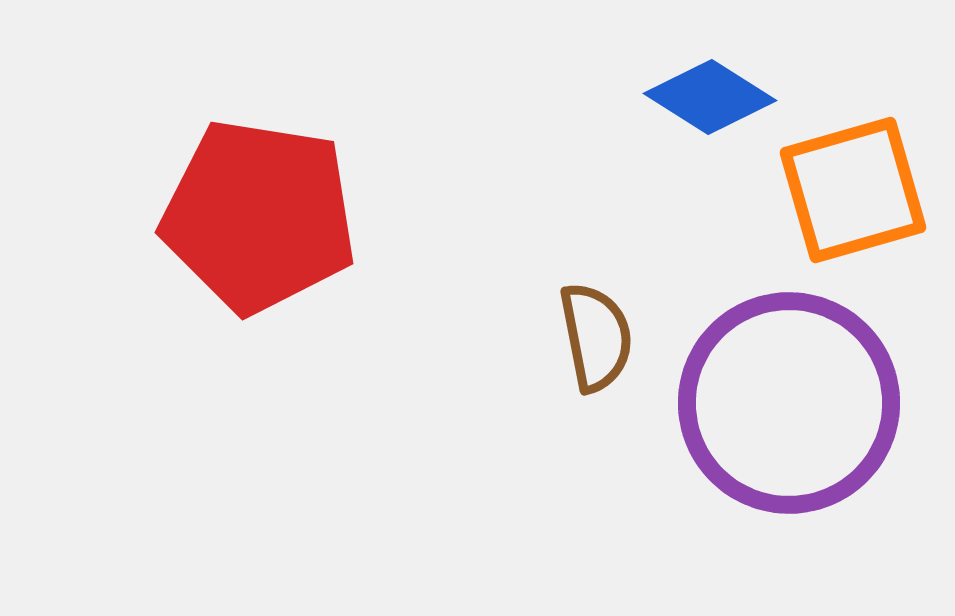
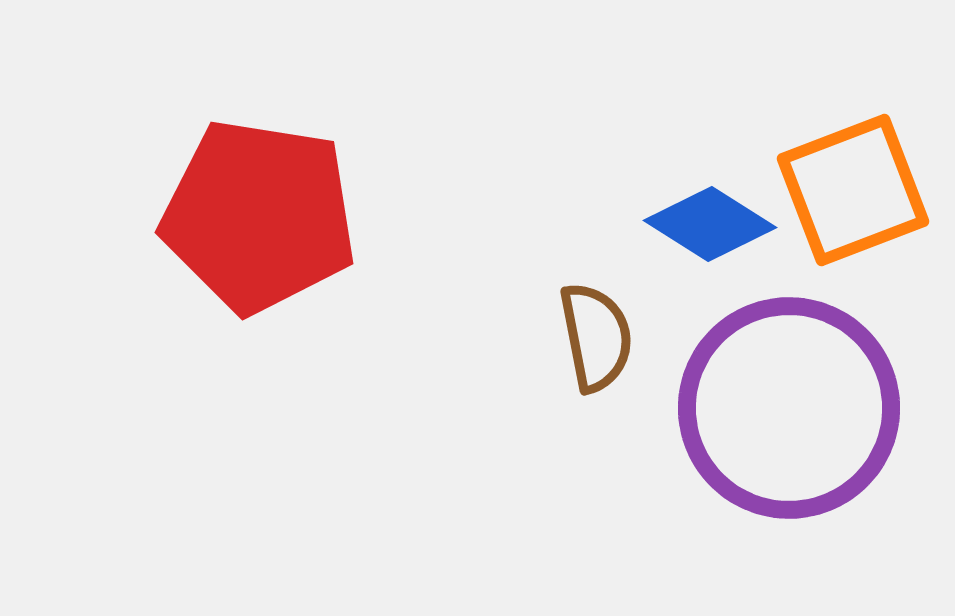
blue diamond: moved 127 px down
orange square: rotated 5 degrees counterclockwise
purple circle: moved 5 px down
